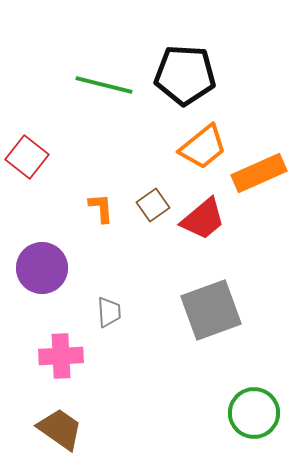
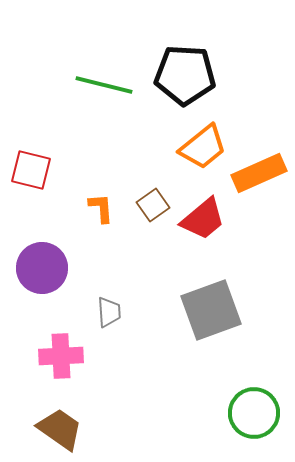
red square: moved 4 px right, 13 px down; rotated 24 degrees counterclockwise
